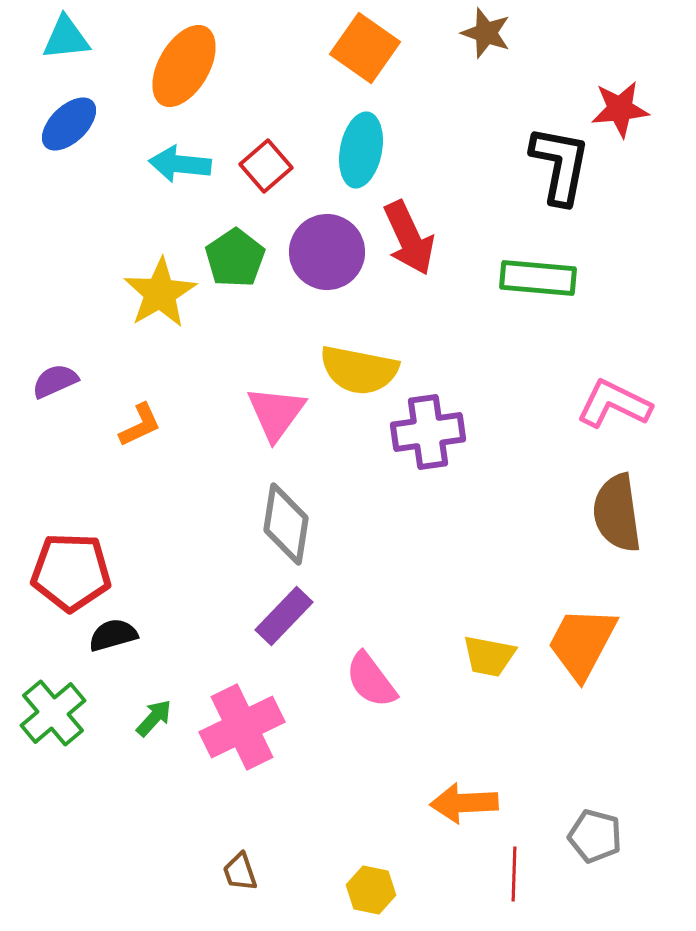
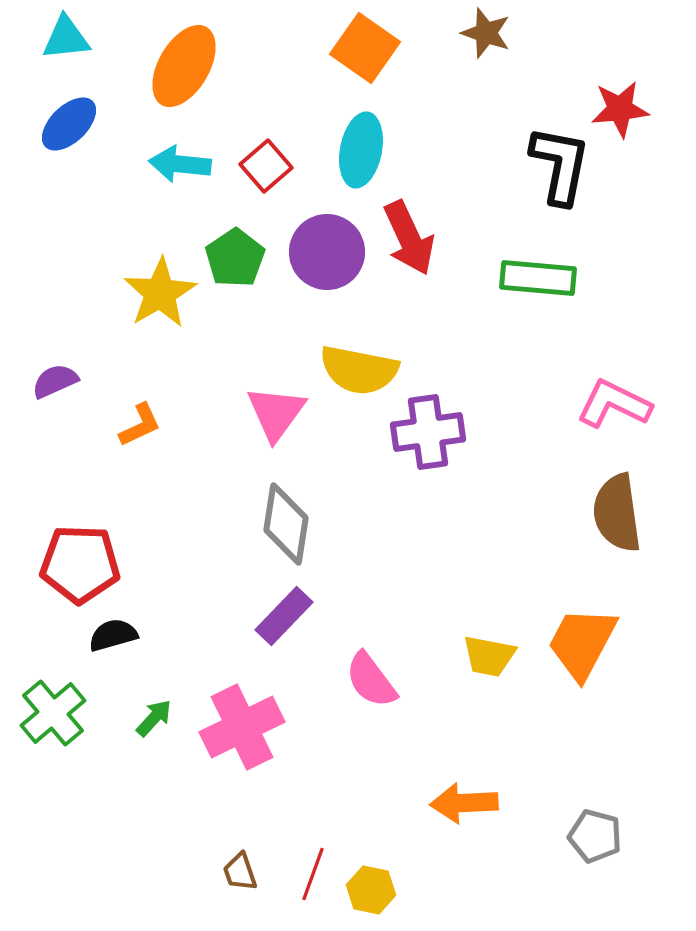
red pentagon: moved 9 px right, 8 px up
red line: moved 201 px left; rotated 18 degrees clockwise
